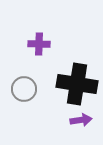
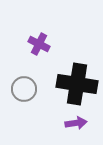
purple cross: rotated 25 degrees clockwise
purple arrow: moved 5 px left, 3 px down
